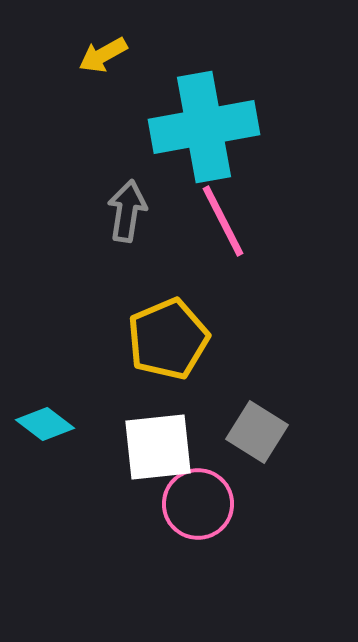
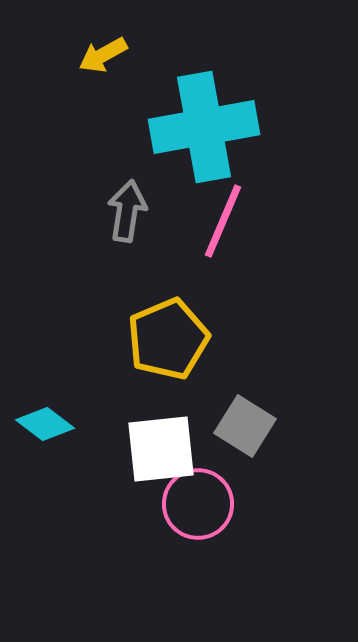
pink line: rotated 50 degrees clockwise
gray square: moved 12 px left, 6 px up
white square: moved 3 px right, 2 px down
